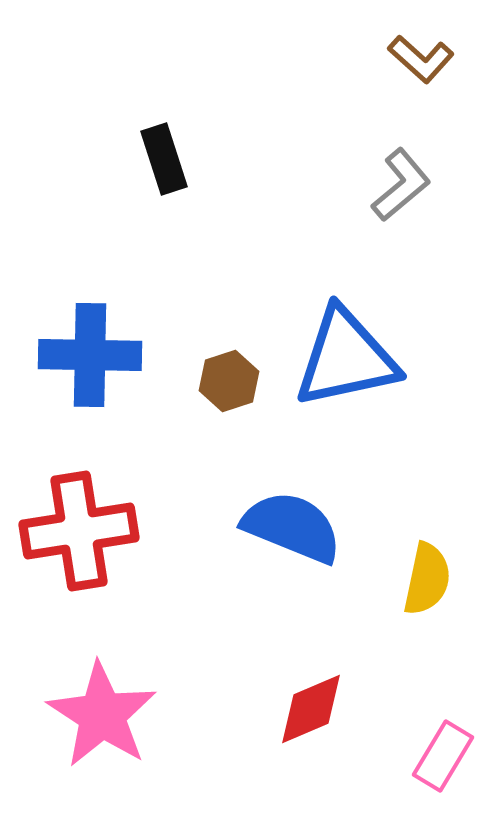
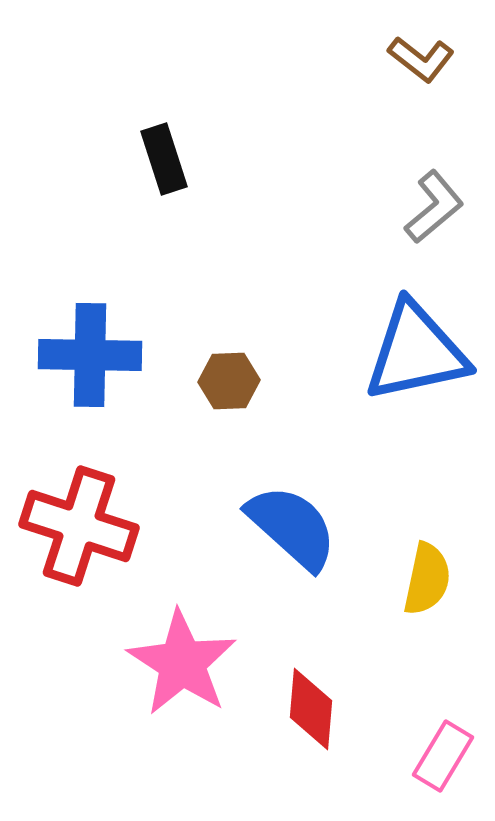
brown L-shape: rotated 4 degrees counterclockwise
gray L-shape: moved 33 px right, 22 px down
blue triangle: moved 70 px right, 6 px up
brown hexagon: rotated 16 degrees clockwise
blue semicircle: rotated 20 degrees clockwise
red cross: moved 5 px up; rotated 27 degrees clockwise
red diamond: rotated 62 degrees counterclockwise
pink star: moved 80 px right, 52 px up
